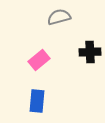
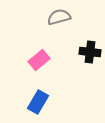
black cross: rotated 10 degrees clockwise
blue rectangle: moved 1 px right, 1 px down; rotated 25 degrees clockwise
